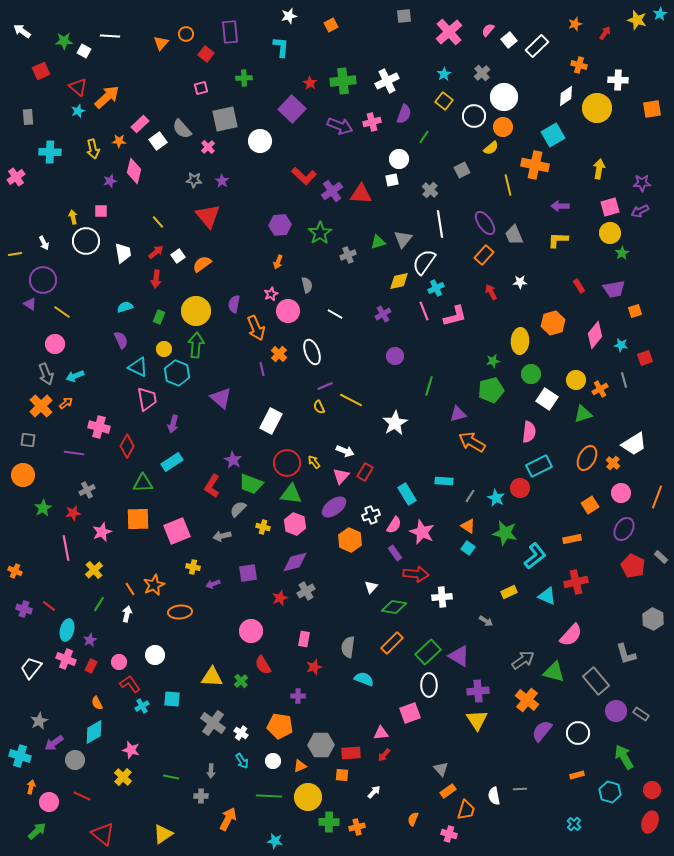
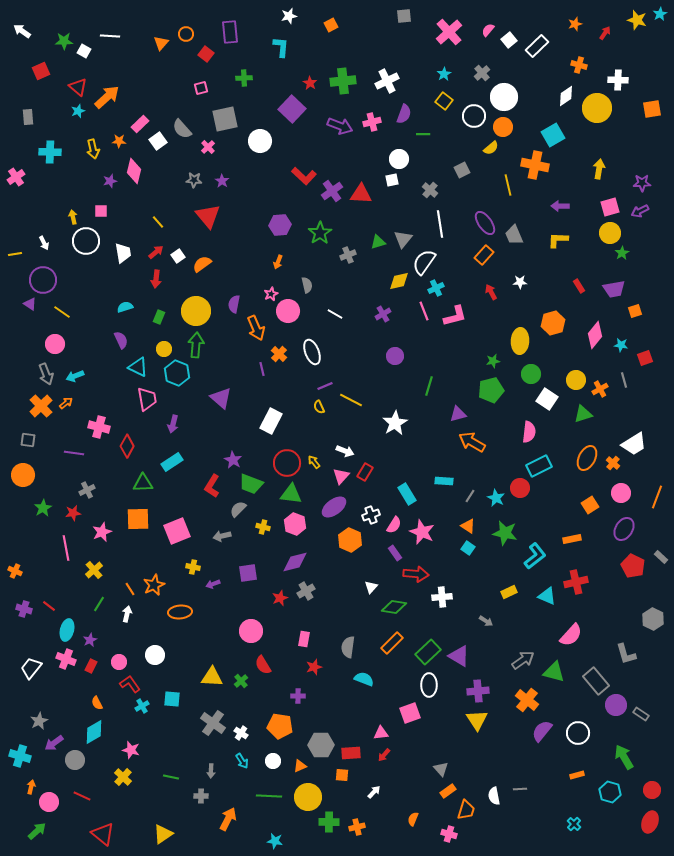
green line at (424, 137): moved 1 px left, 3 px up; rotated 56 degrees clockwise
purple circle at (616, 711): moved 6 px up
